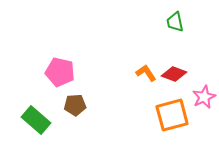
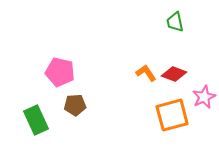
green rectangle: rotated 24 degrees clockwise
